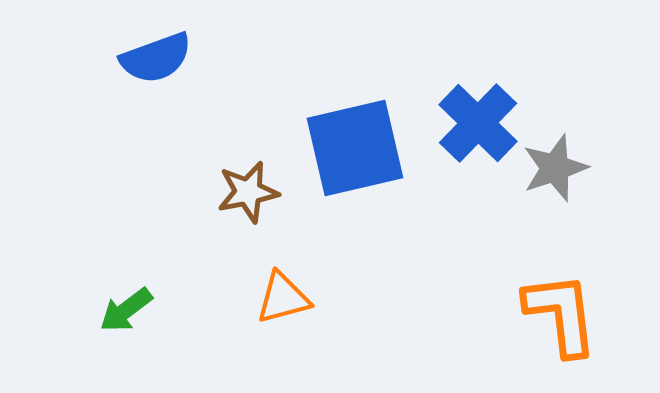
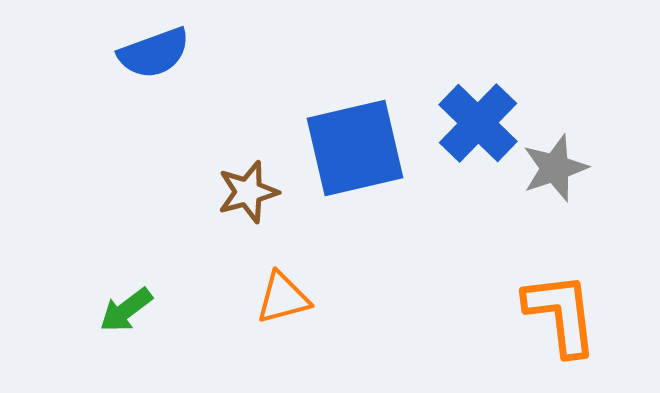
blue semicircle: moved 2 px left, 5 px up
brown star: rotated 4 degrees counterclockwise
